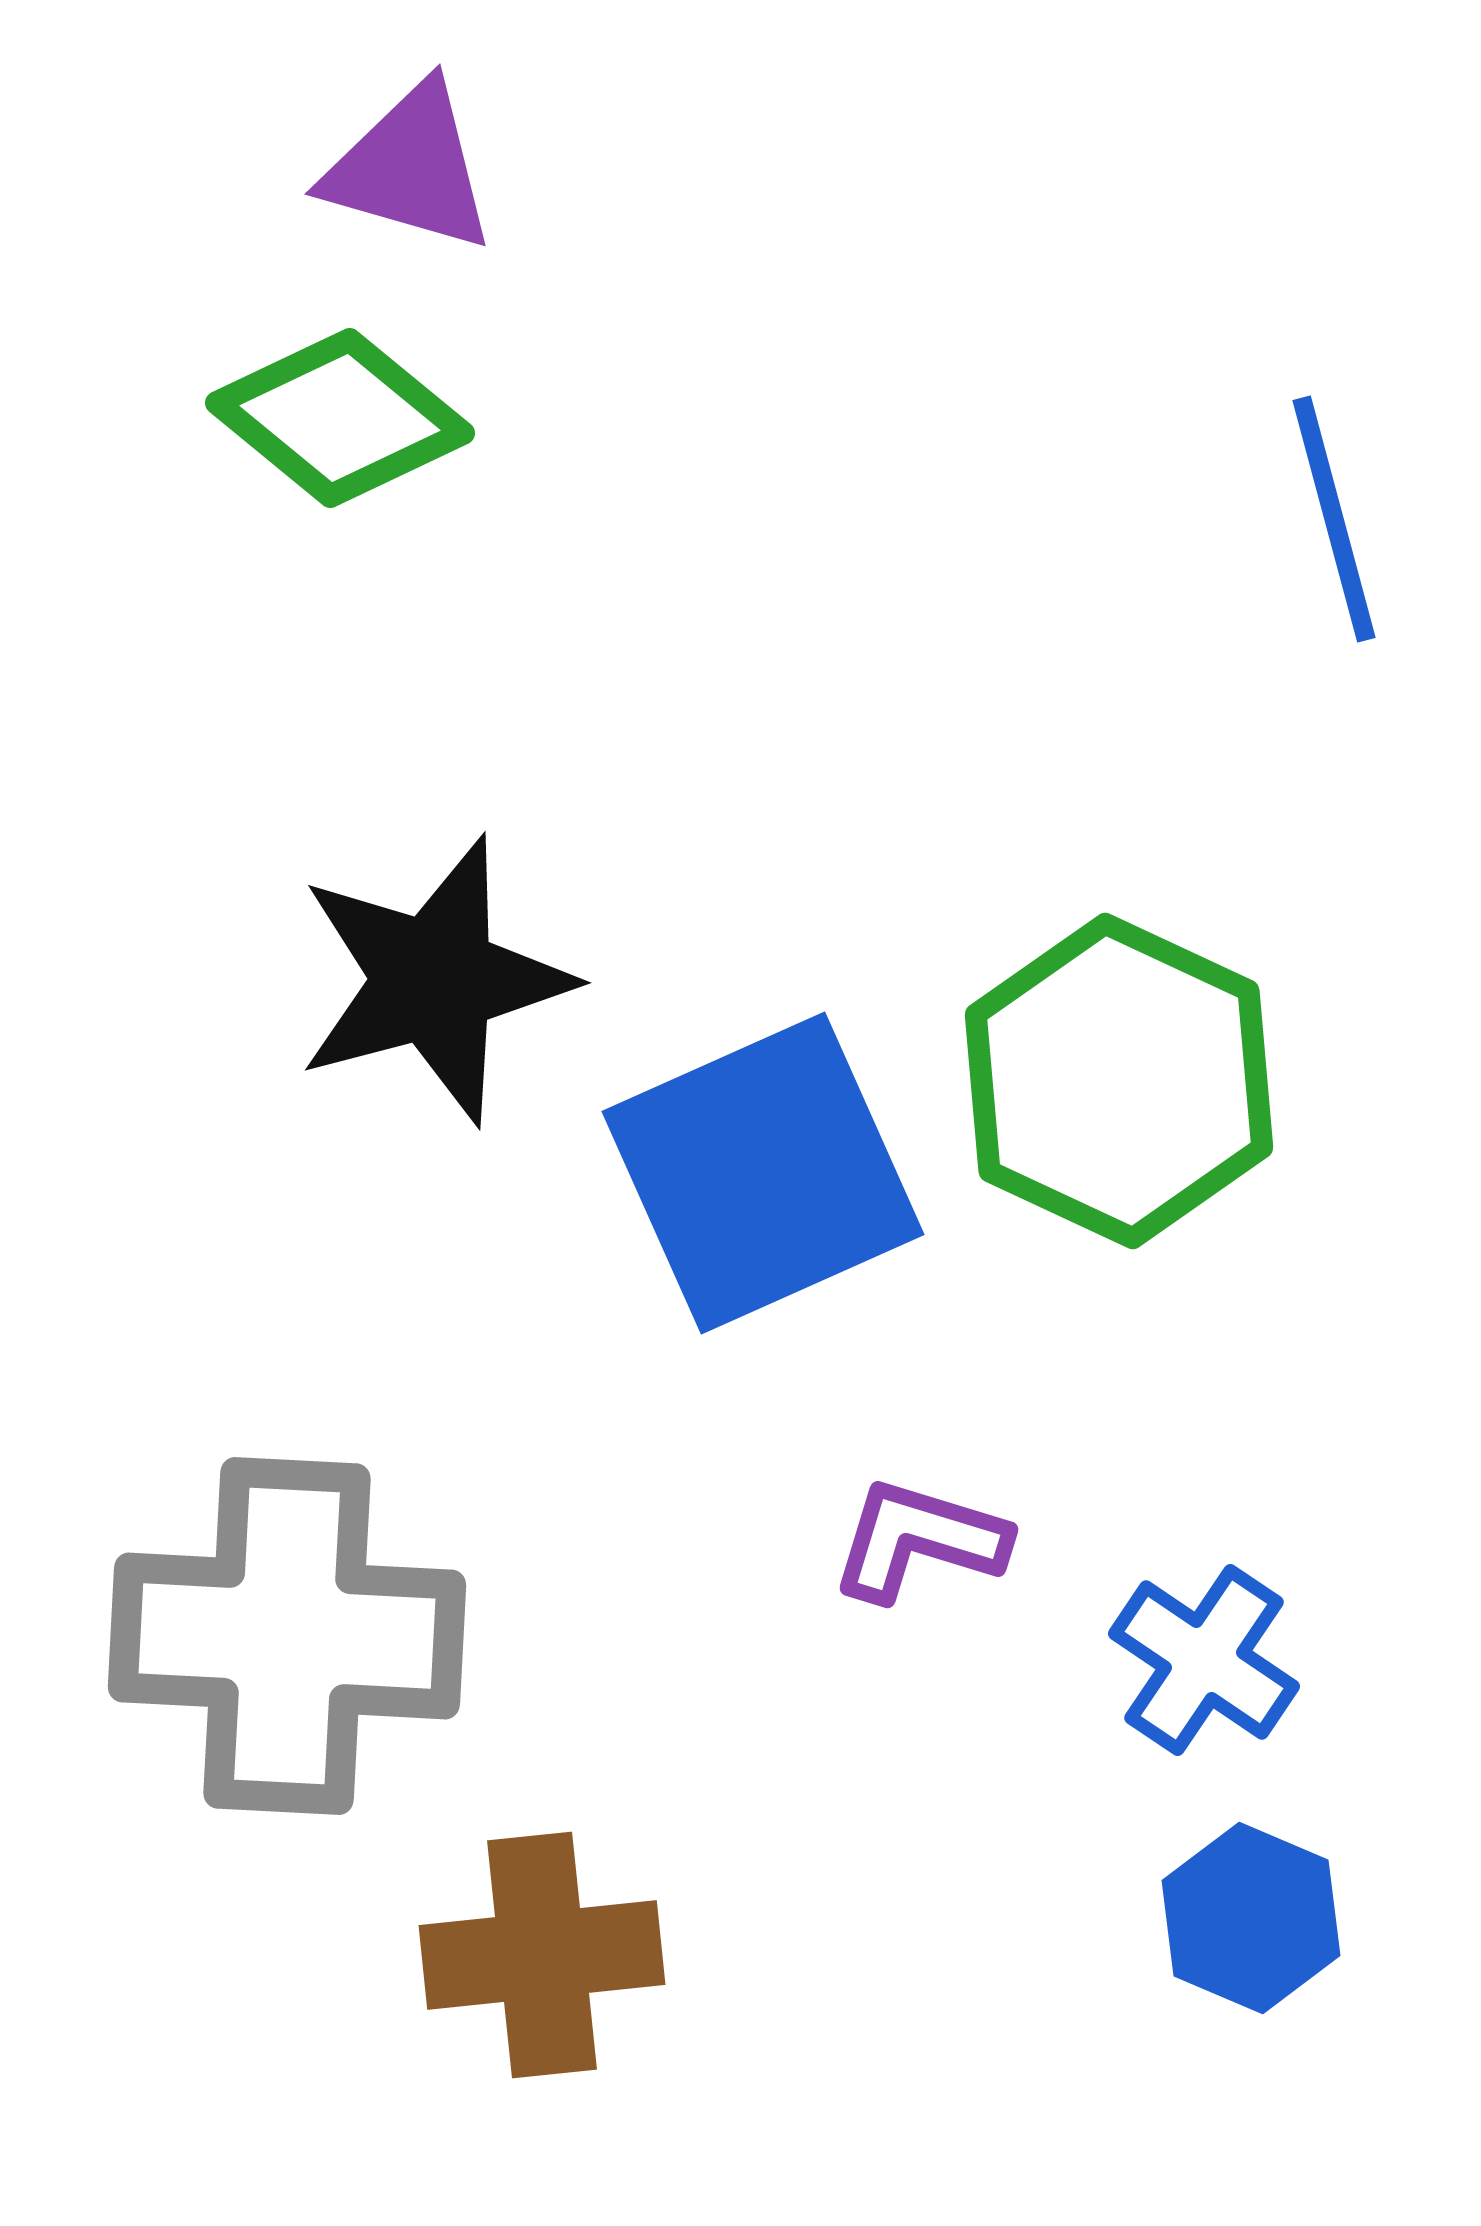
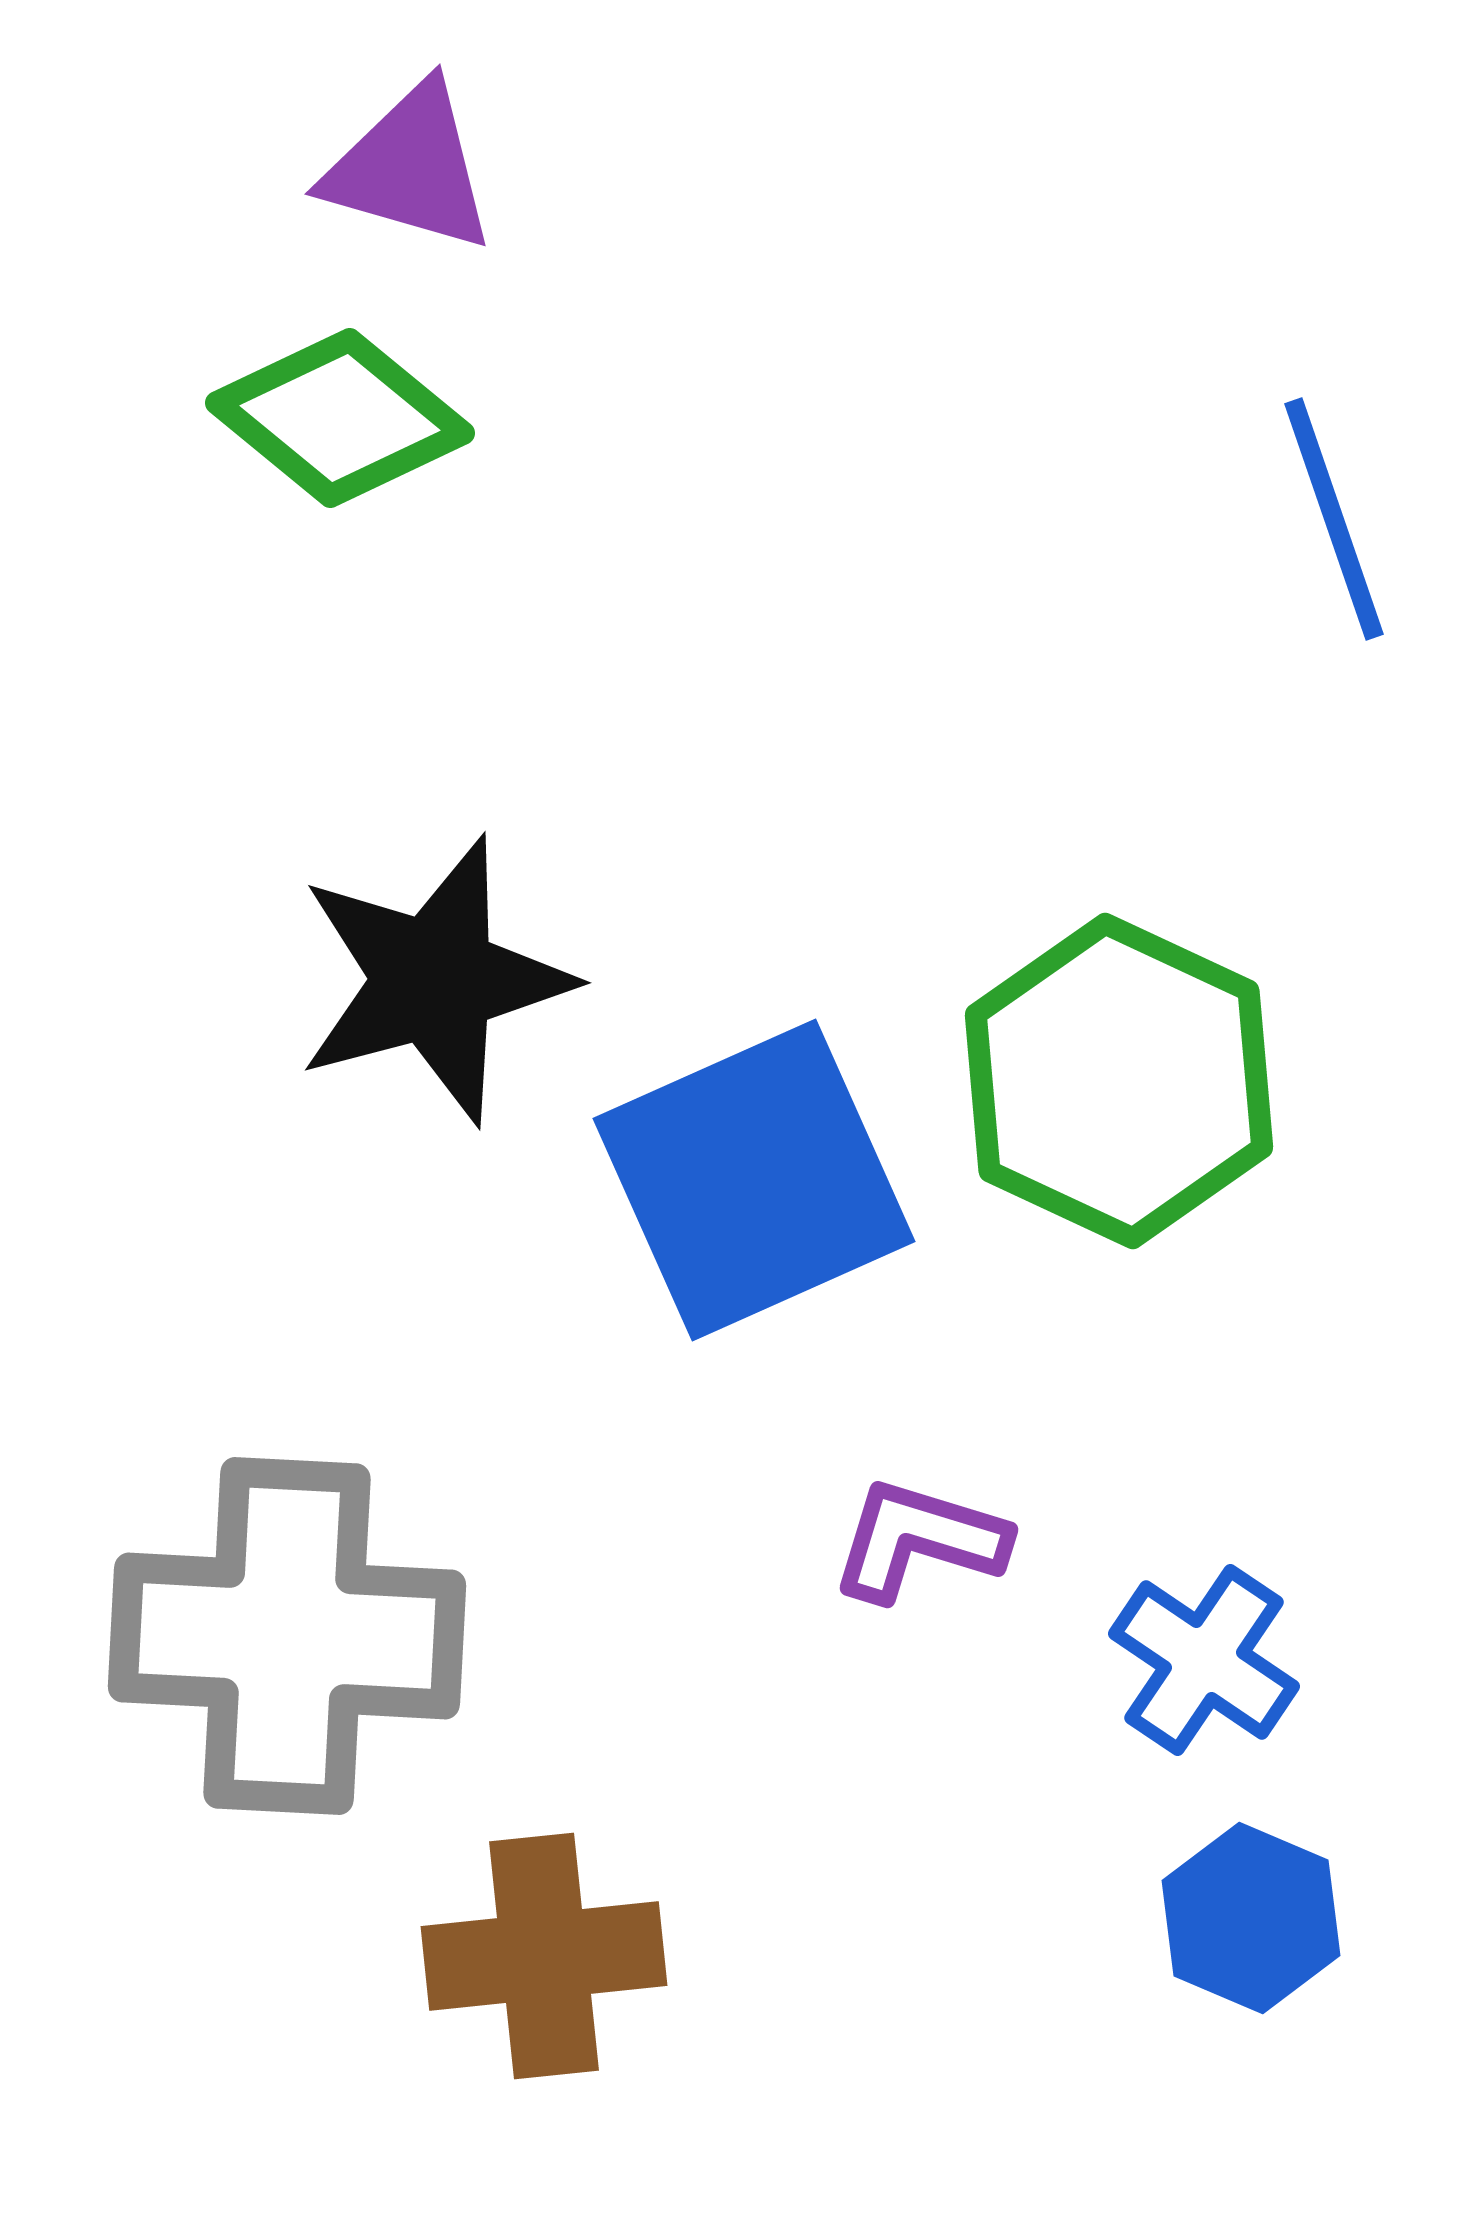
blue line: rotated 4 degrees counterclockwise
blue square: moved 9 px left, 7 px down
brown cross: moved 2 px right, 1 px down
